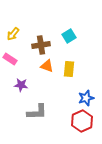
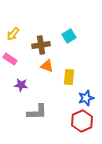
yellow rectangle: moved 8 px down
